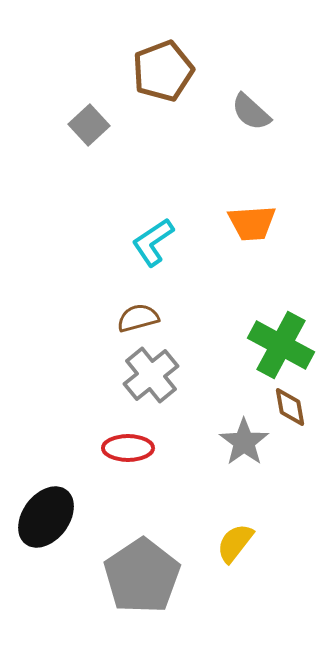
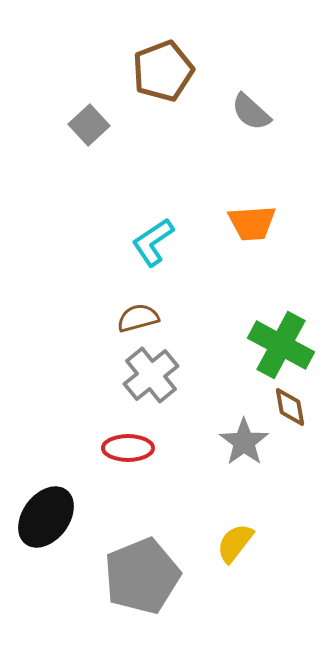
gray pentagon: rotated 12 degrees clockwise
